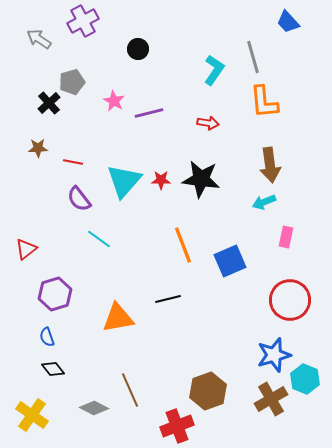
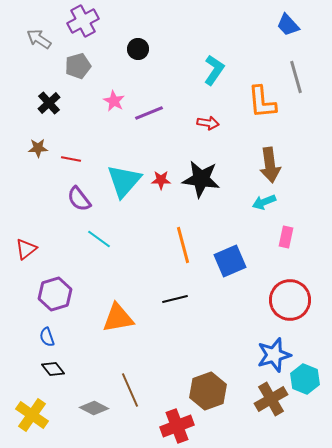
blue trapezoid: moved 3 px down
gray line: moved 43 px right, 20 px down
gray pentagon: moved 6 px right, 16 px up
orange L-shape: moved 2 px left
purple line: rotated 8 degrees counterclockwise
red line: moved 2 px left, 3 px up
orange line: rotated 6 degrees clockwise
black line: moved 7 px right
